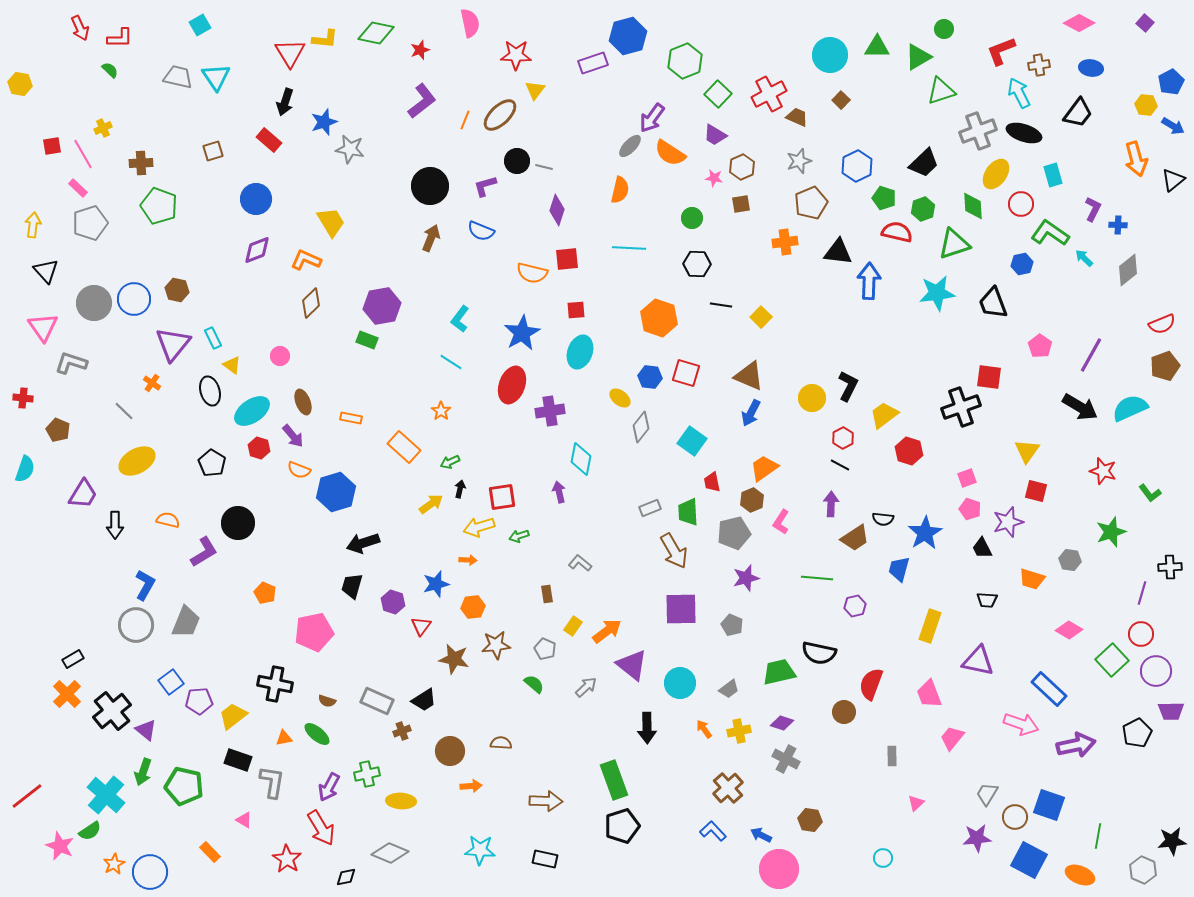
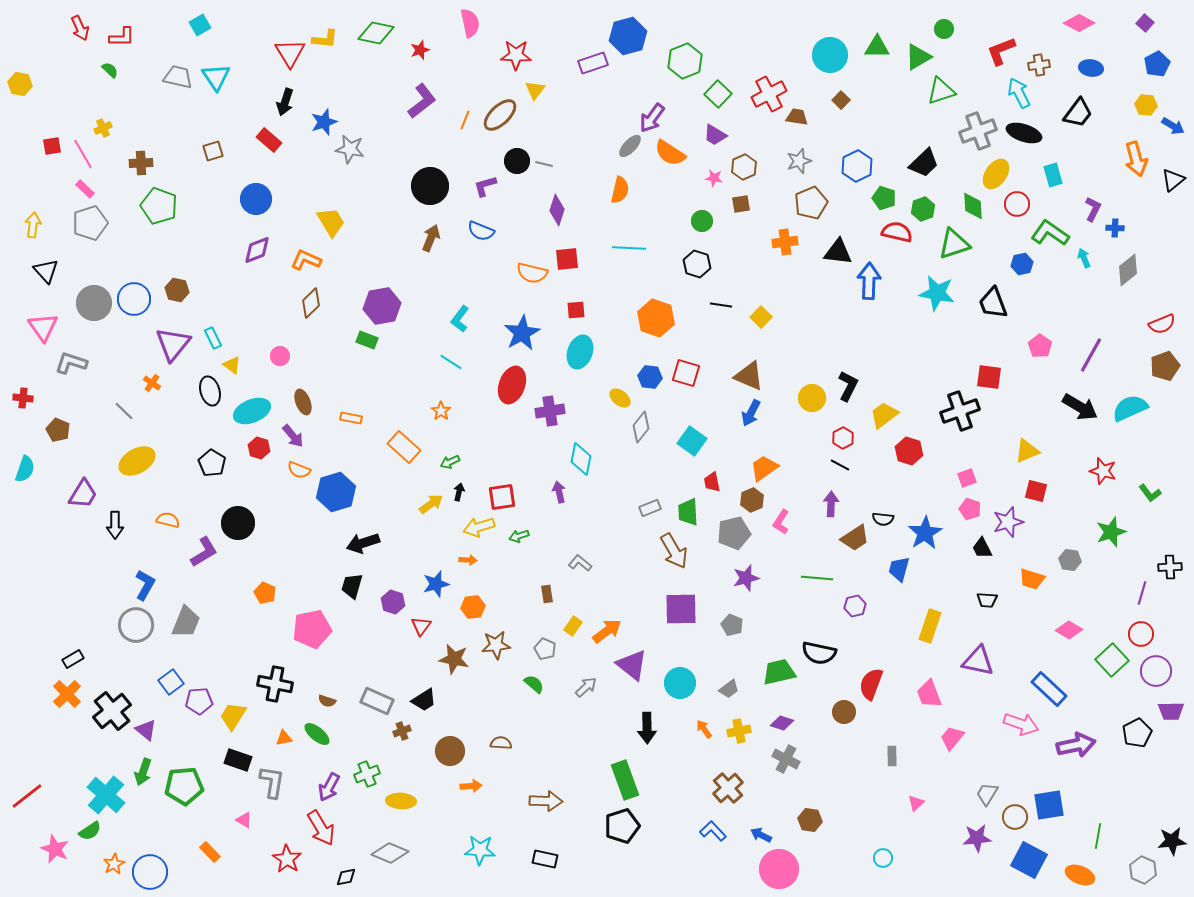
red L-shape at (120, 38): moved 2 px right, 1 px up
blue pentagon at (1171, 82): moved 14 px left, 18 px up
brown trapezoid at (797, 117): rotated 15 degrees counterclockwise
gray line at (544, 167): moved 3 px up
brown hexagon at (742, 167): moved 2 px right
pink rectangle at (78, 188): moved 7 px right, 1 px down
red circle at (1021, 204): moved 4 px left
green circle at (692, 218): moved 10 px right, 3 px down
blue cross at (1118, 225): moved 3 px left, 3 px down
cyan arrow at (1084, 258): rotated 24 degrees clockwise
black hexagon at (697, 264): rotated 16 degrees clockwise
cyan star at (937, 293): rotated 18 degrees clockwise
orange hexagon at (659, 318): moved 3 px left
black cross at (961, 407): moved 1 px left, 4 px down
cyan ellipse at (252, 411): rotated 12 degrees clockwise
yellow triangle at (1027, 451): rotated 32 degrees clockwise
black arrow at (460, 489): moved 1 px left, 3 px down
pink pentagon at (314, 632): moved 2 px left, 3 px up
yellow trapezoid at (233, 716): rotated 20 degrees counterclockwise
green cross at (367, 774): rotated 10 degrees counterclockwise
green rectangle at (614, 780): moved 11 px right
green pentagon at (184, 786): rotated 18 degrees counterclockwise
blue square at (1049, 805): rotated 28 degrees counterclockwise
pink star at (60, 846): moved 5 px left, 3 px down
